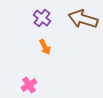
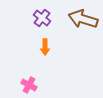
orange arrow: rotated 28 degrees clockwise
pink cross: rotated 28 degrees counterclockwise
